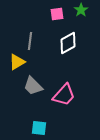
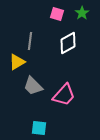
green star: moved 1 px right, 3 px down
pink square: rotated 24 degrees clockwise
